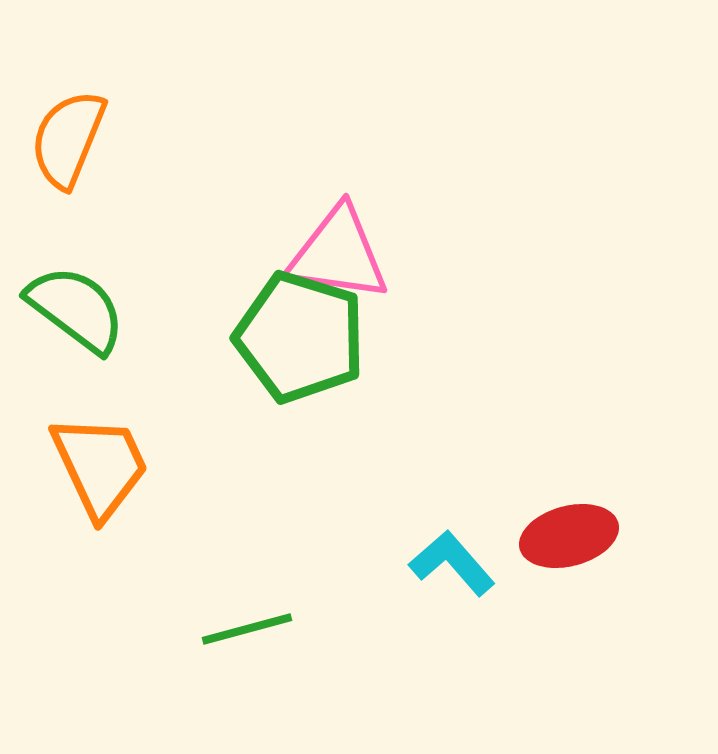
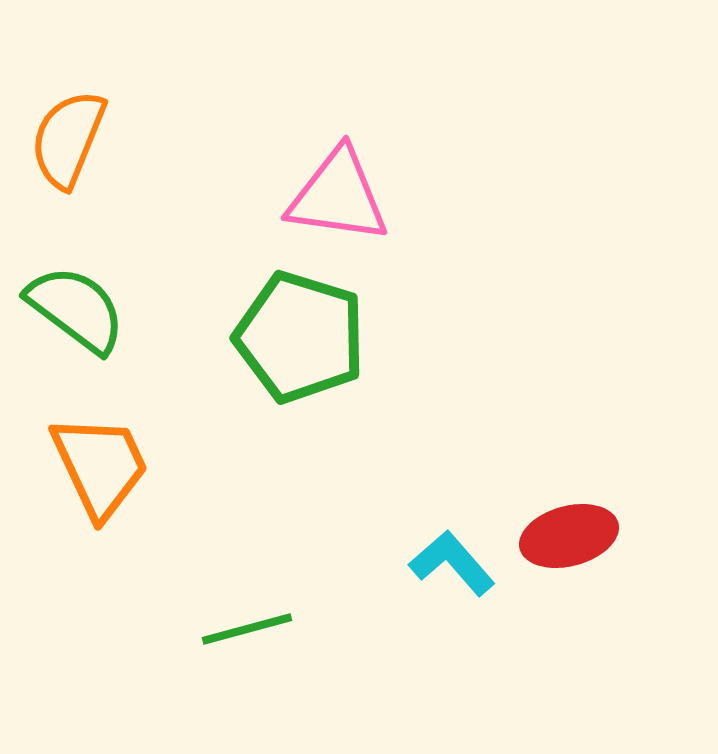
pink triangle: moved 58 px up
